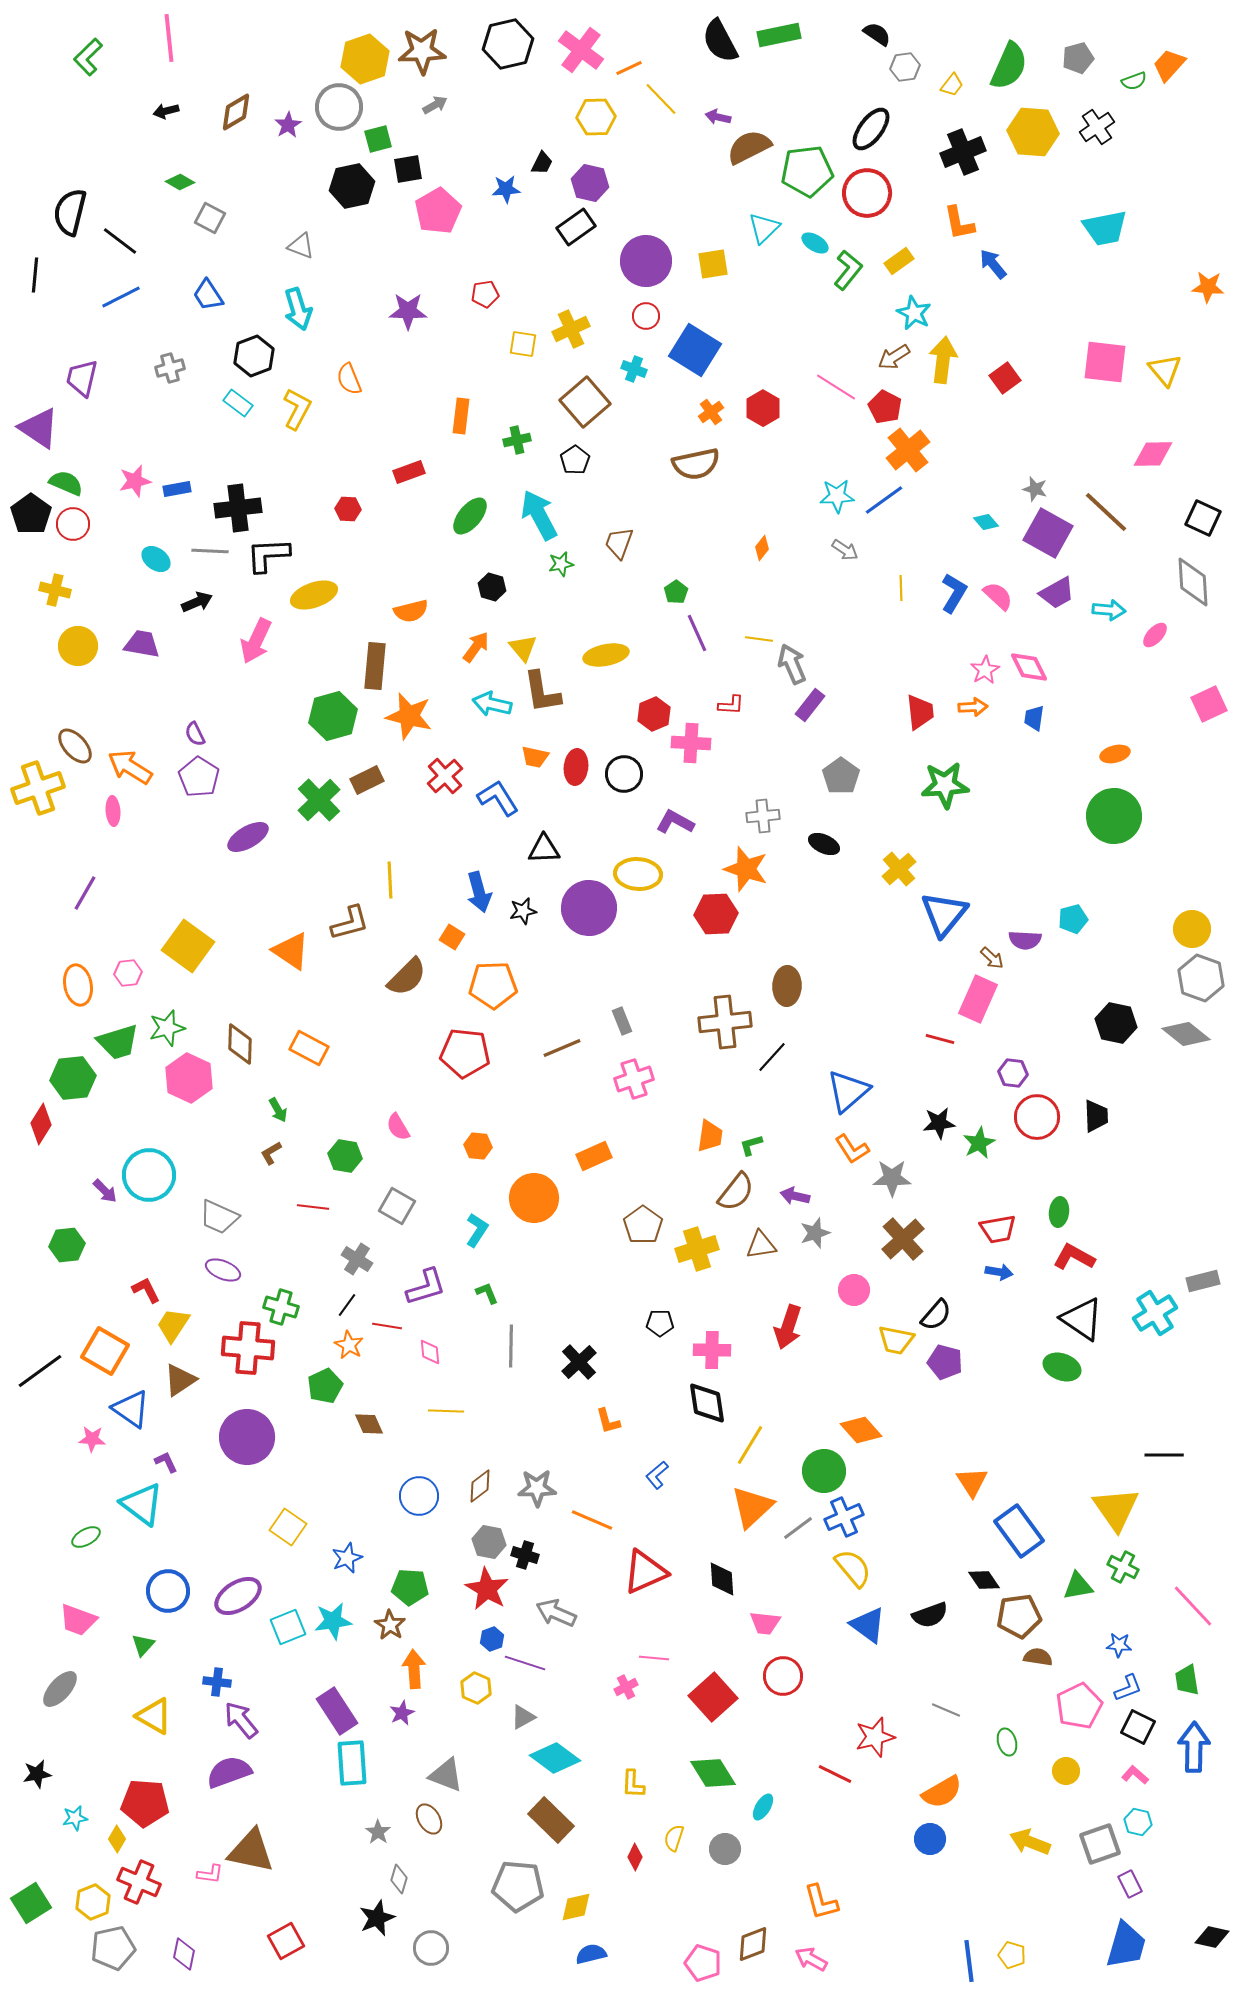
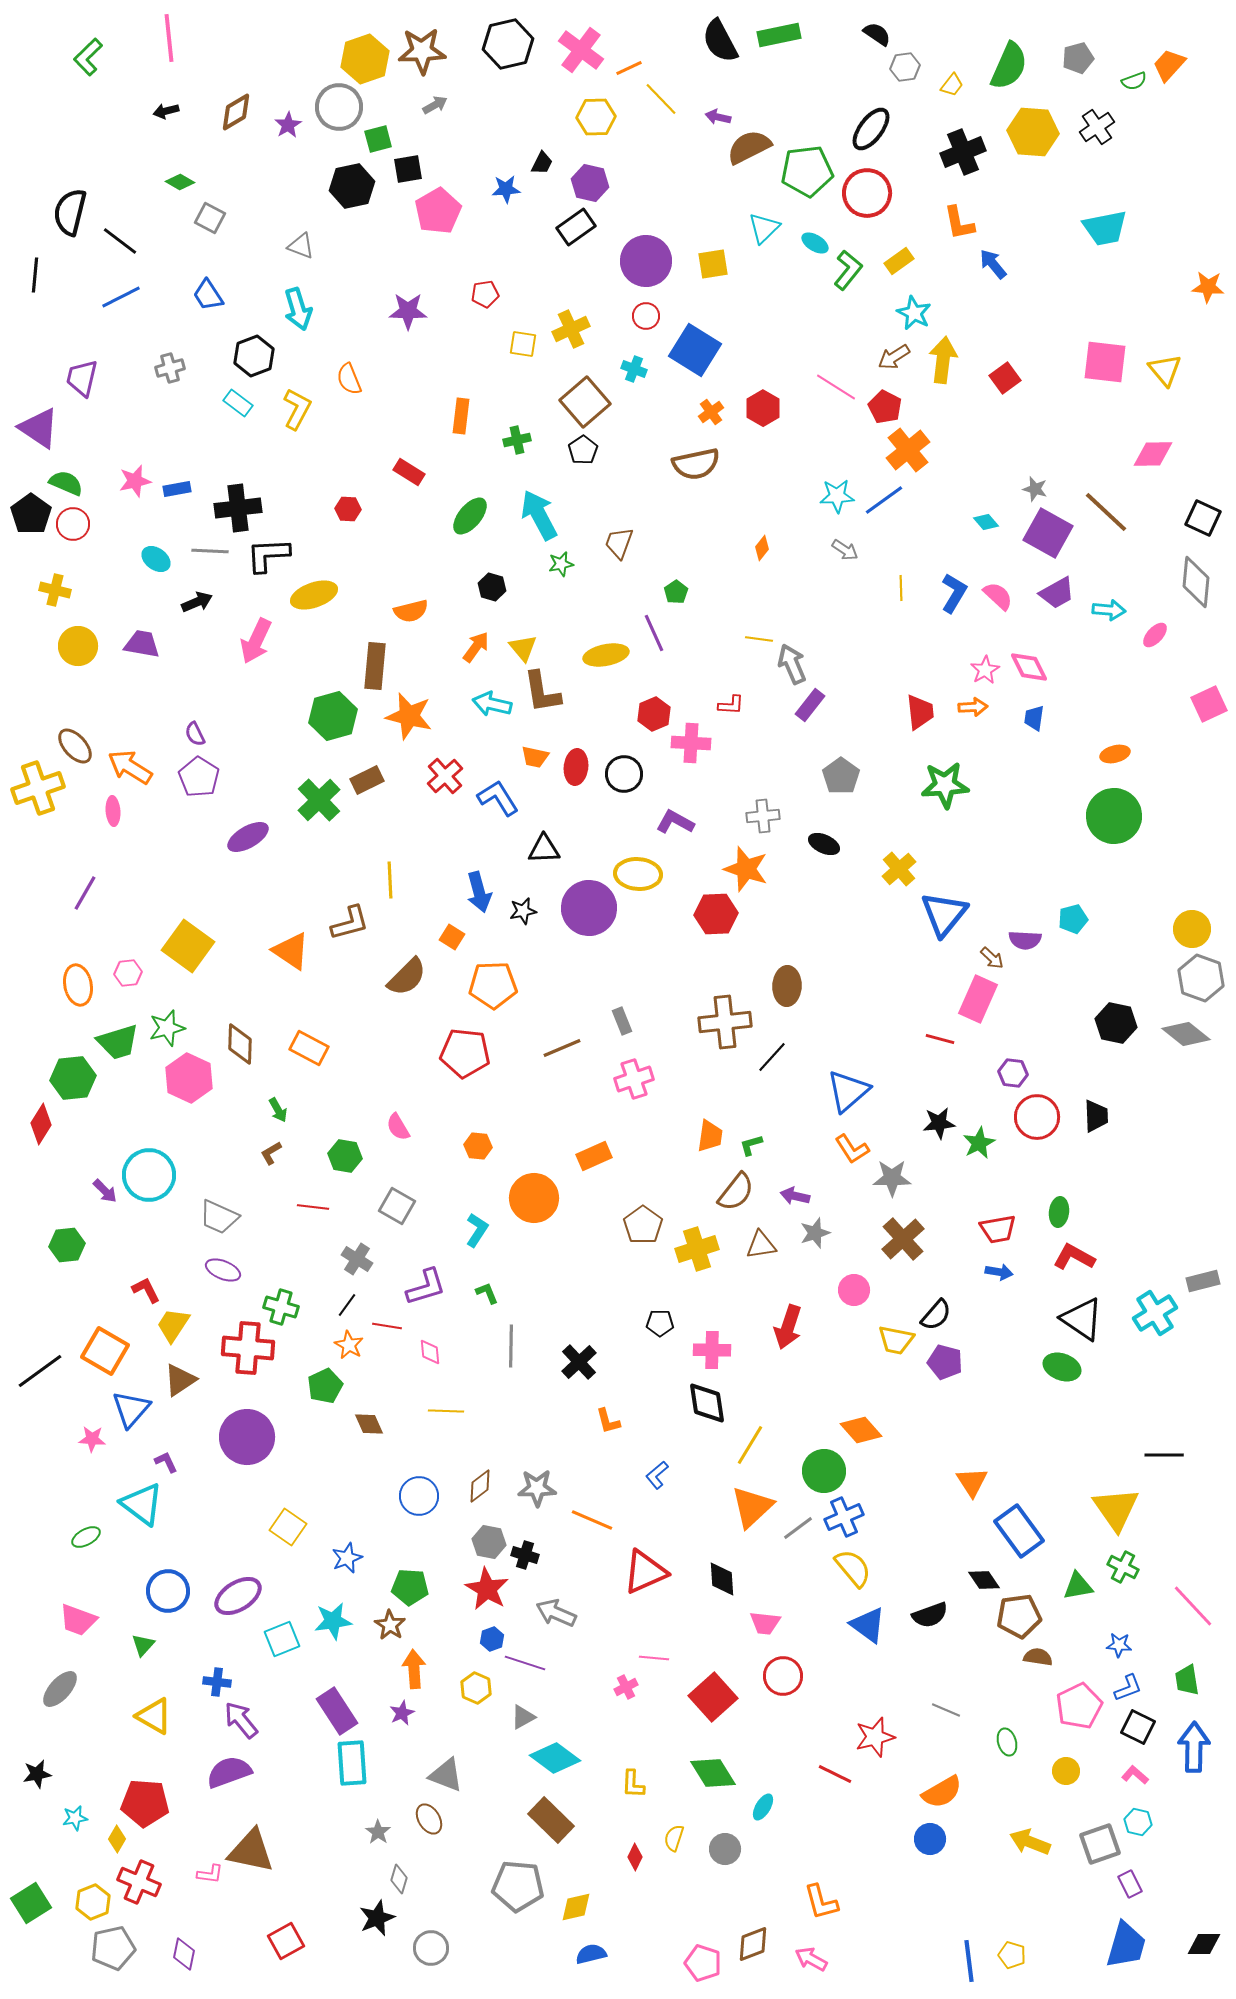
black pentagon at (575, 460): moved 8 px right, 10 px up
red rectangle at (409, 472): rotated 52 degrees clockwise
gray diamond at (1193, 582): moved 3 px right; rotated 9 degrees clockwise
purple line at (697, 633): moved 43 px left
blue triangle at (131, 1409): rotated 36 degrees clockwise
cyan square at (288, 1627): moved 6 px left, 12 px down
black diamond at (1212, 1937): moved 8 px left, 7 px down; rotated 12 degrees counterclockwise
